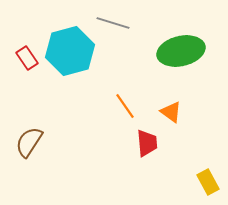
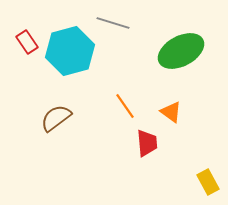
green ellipse: rotated 15 degrees counterclockwise
red rectangle: moved 16 px up
brown semicircle: moved 27 px right, 24 px up; rotated 20 degrees clockwise
